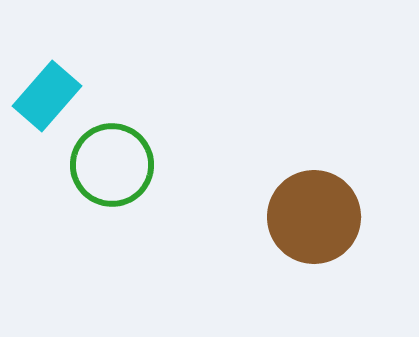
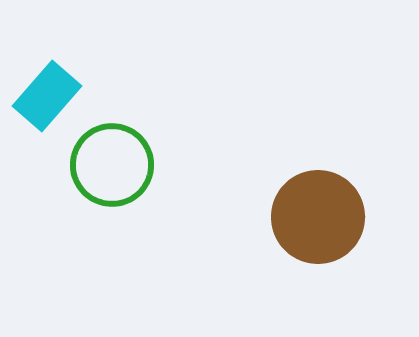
brown circle: moved 4 px right
